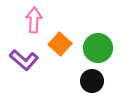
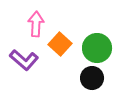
pink arrow: moved 2 px right, 4 px down
green circle: moved 1 px left
black circle: moved 3 px up
